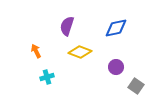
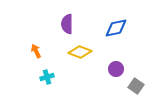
purple semicircle: moved 2 px up; rotated 18 degrees counterclockwise
purple circle: moved 2 px down
